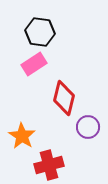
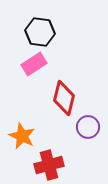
orange star: rotated 8 degrees counterclockwise
